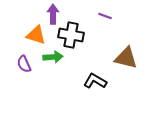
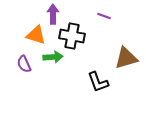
purple line: moved 1 px left
black cross: moved 1 px right, 1 px down
brown triangle: rotated 30 degrees counterclockwise
black L-shape: moved 3 px right, 1 px down; rotated 140 degrees counterclockwise
